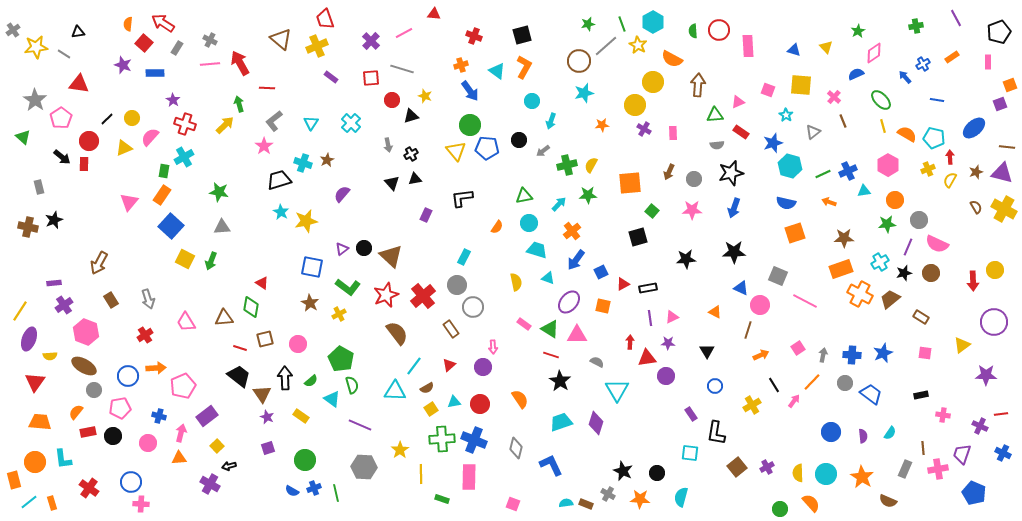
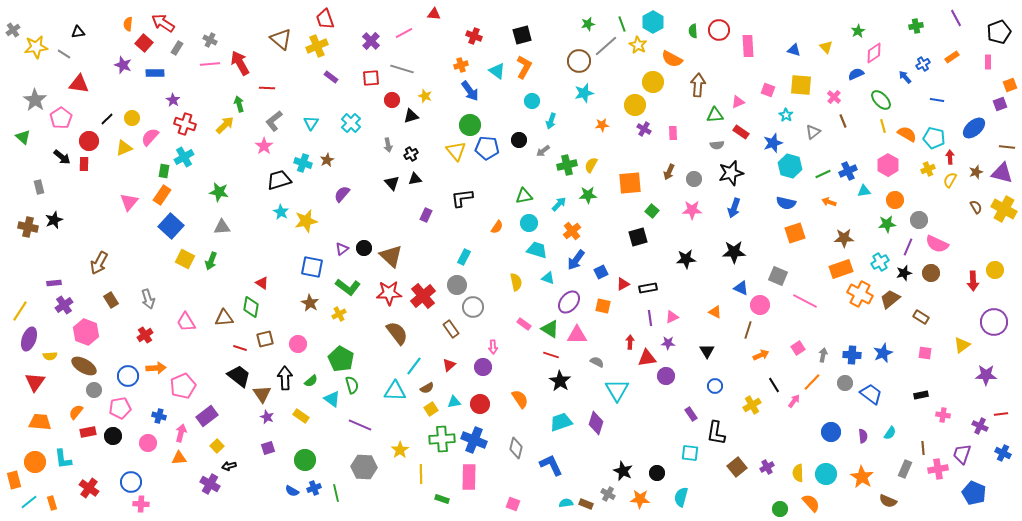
red star at (386, 295): moved 3 px right, 2 px up; rotated 20 degrees clockwise
